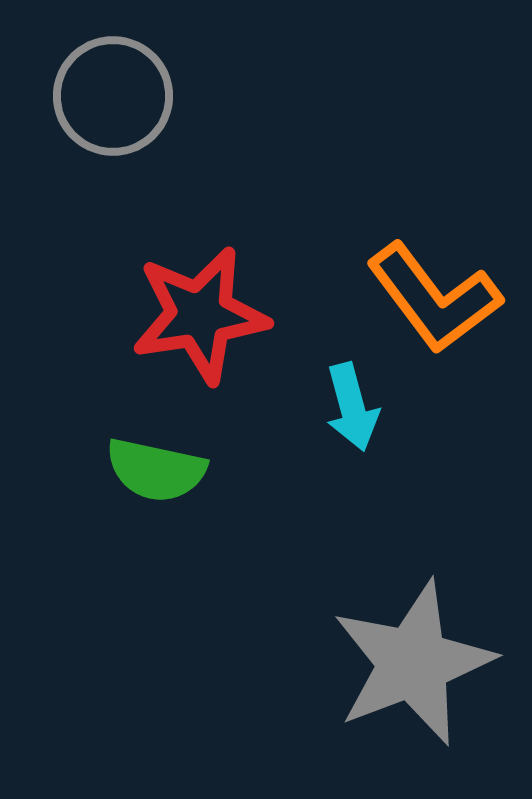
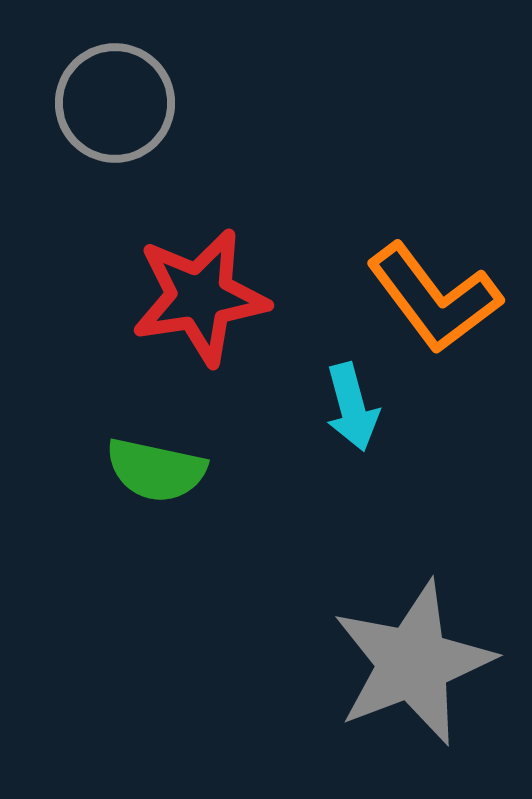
gray circle: moved 2 px right, 7 px down
red star: moved 18 px up
